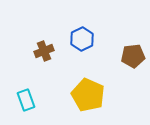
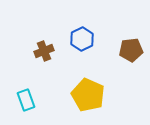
brown pentagon: moved 2 px left, 6 px up
